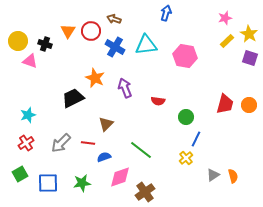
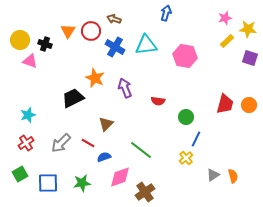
yellow star: moved 1 px left, 5 px up; rotated 24 degrees counterclockwise
yellow circle: moved 2 px right, 1 px up
red line: rotated 24 degrees clockwise
